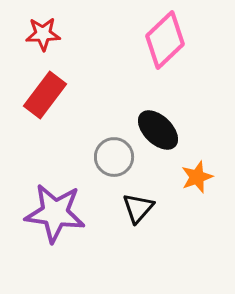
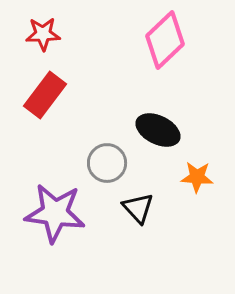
black ellipse: rotated 18 degrees counterclockwise
gray circle: moved 7 px left, 6 px down
orange star: rotated 24 degrees clockwise
black triangle: rotated 24 degrees counterclockwise
